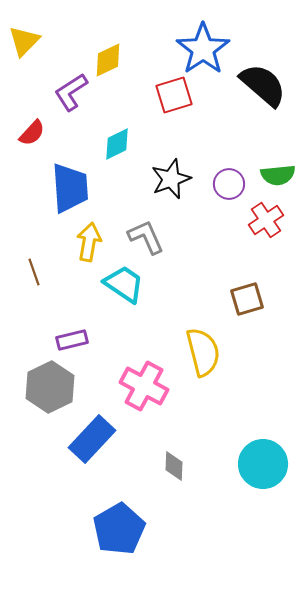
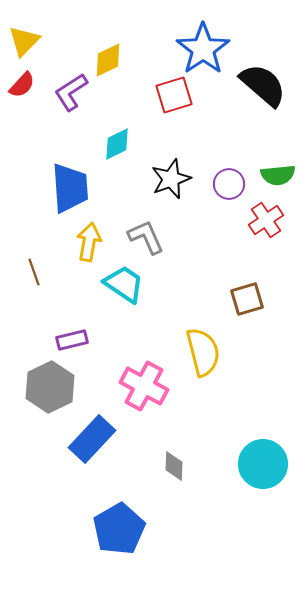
red semicircle: moved 10 px left, 48 px up
